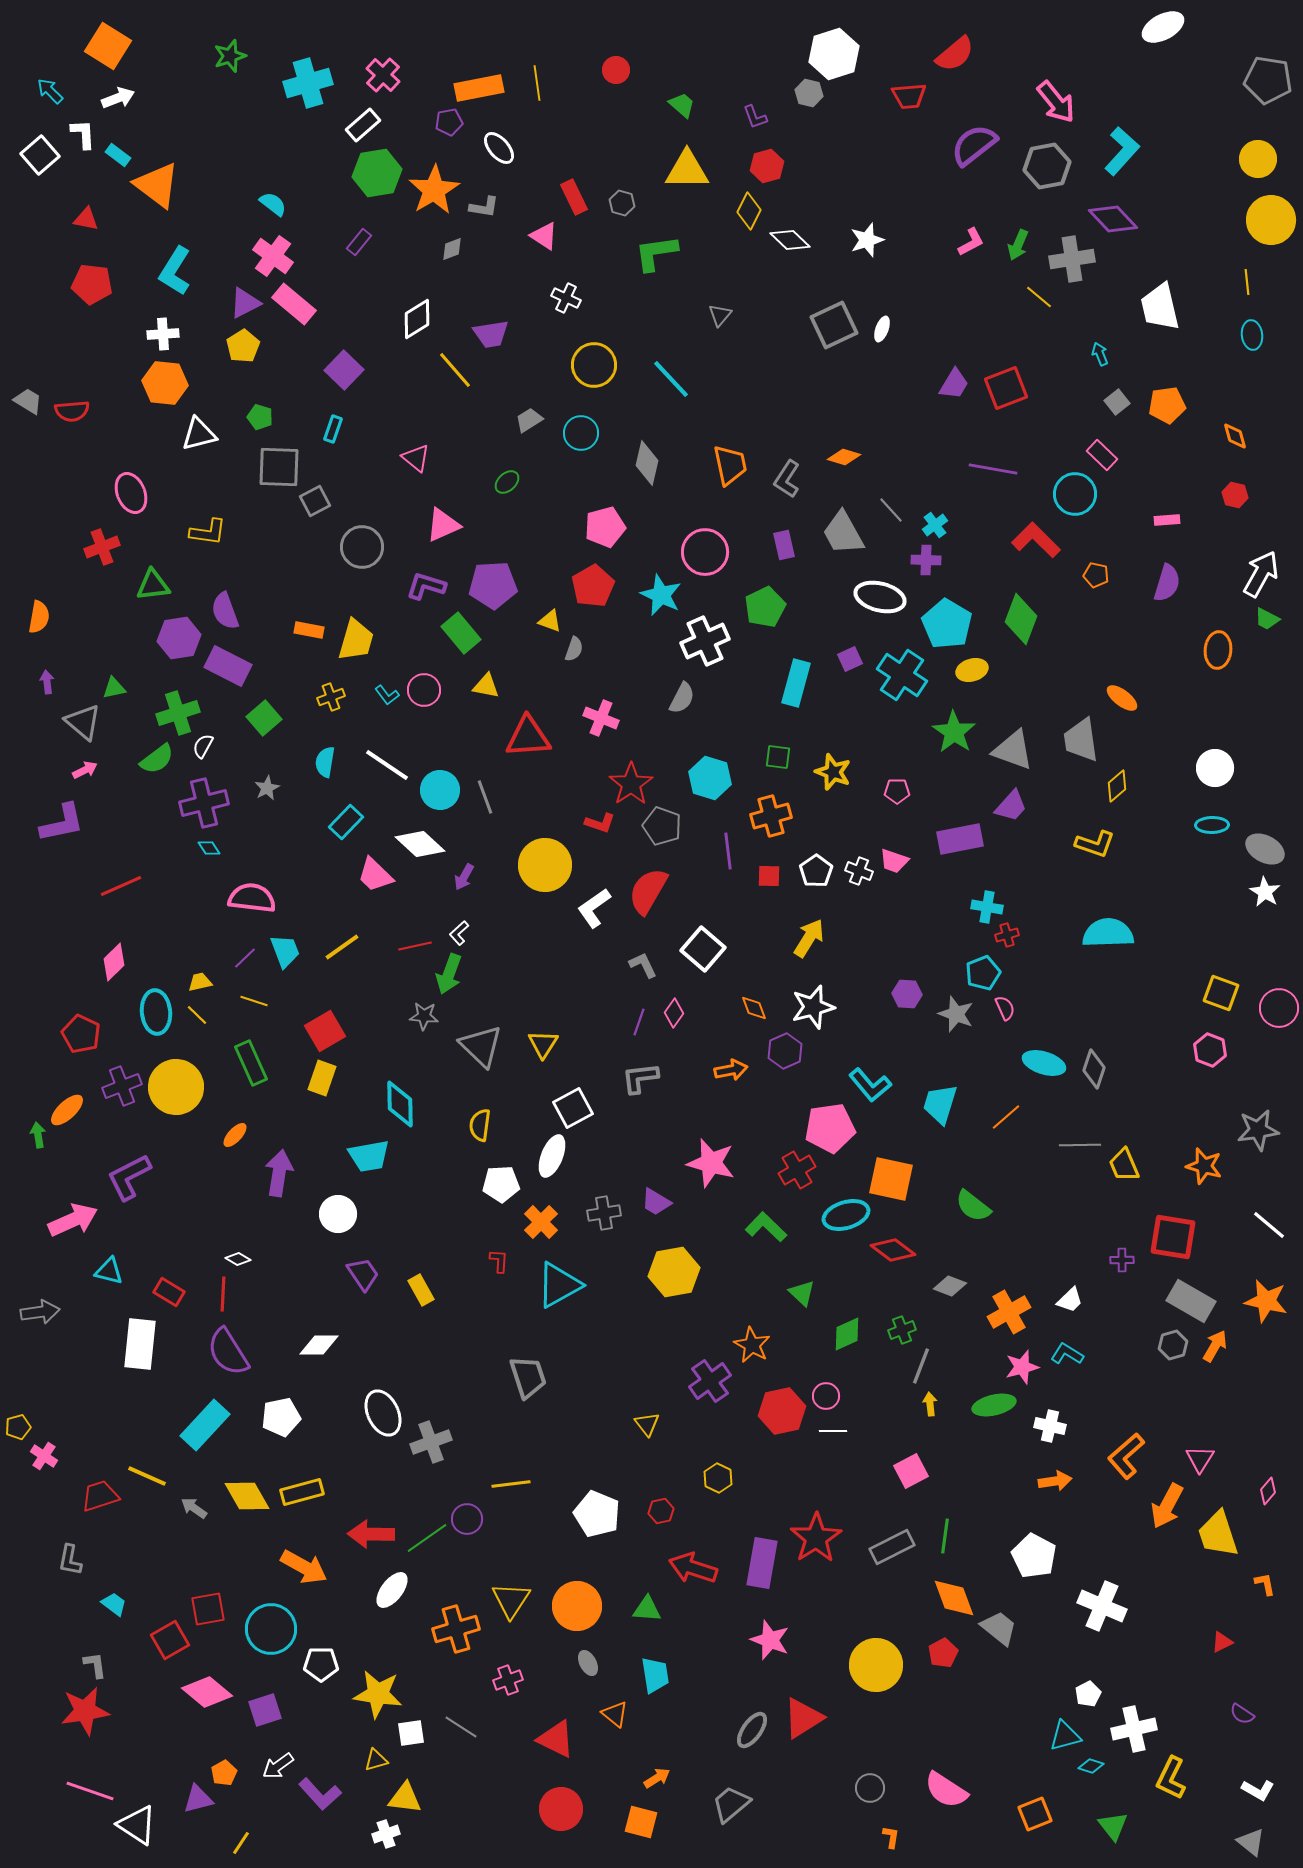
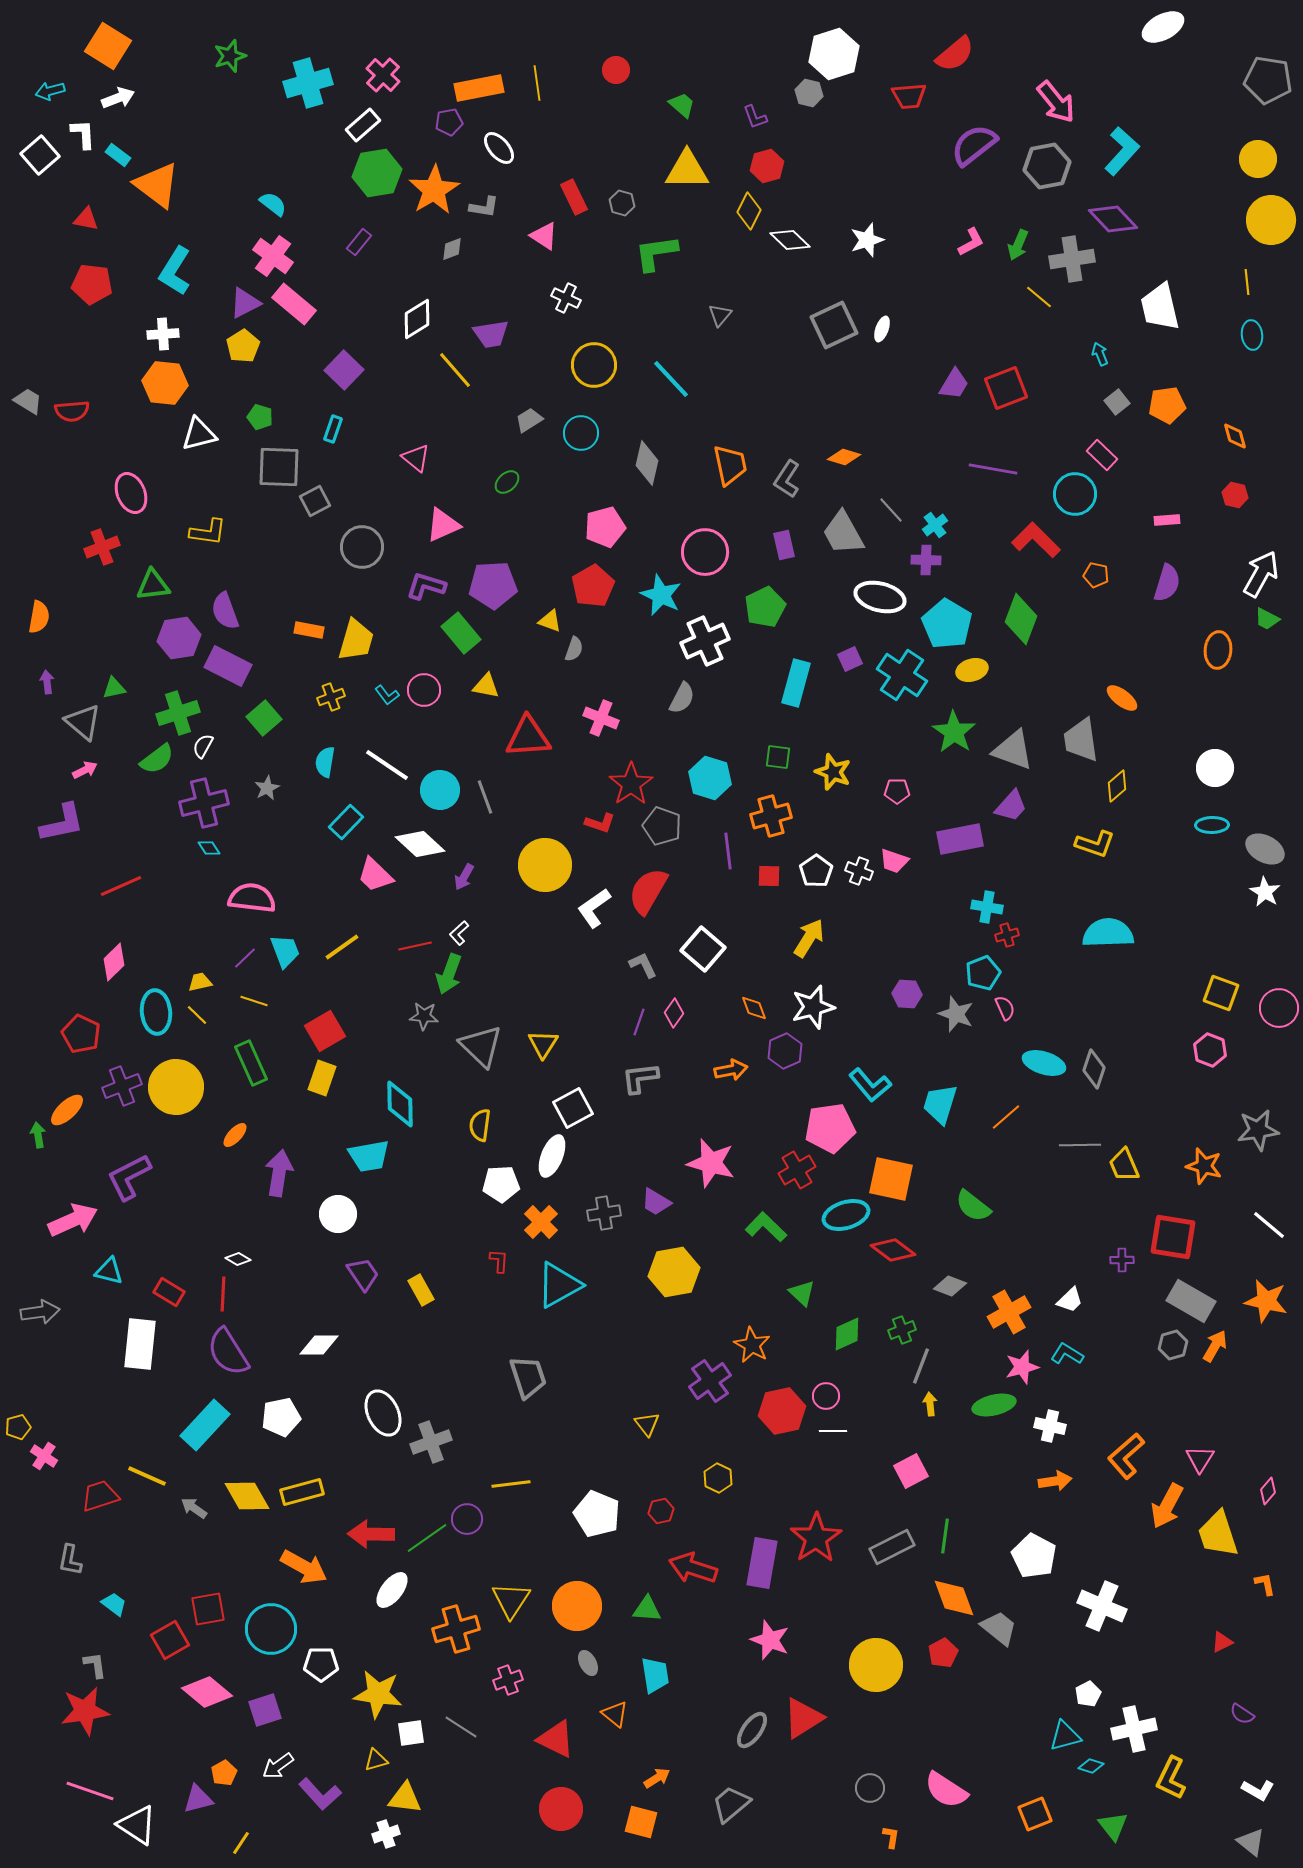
cyan arrow at (50, 91): rotated 60 degrees counterclockwise
